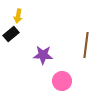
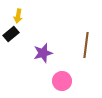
purple star: moved 2 px up; rotated 18 degrees counterclockwise
